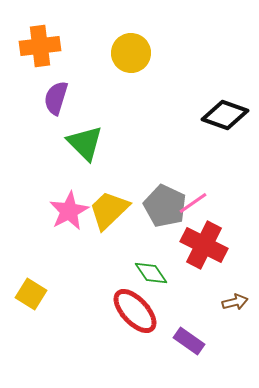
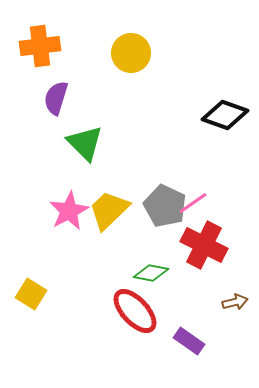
green diamond: rotated 44 degrees counterclockwise
